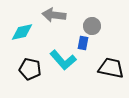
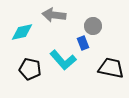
gray circle: moved 1 px right
blue rectangle: rotated 32 degrees counterclockwise
